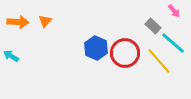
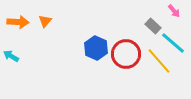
red circle: moved 1 px right, 1 px down
